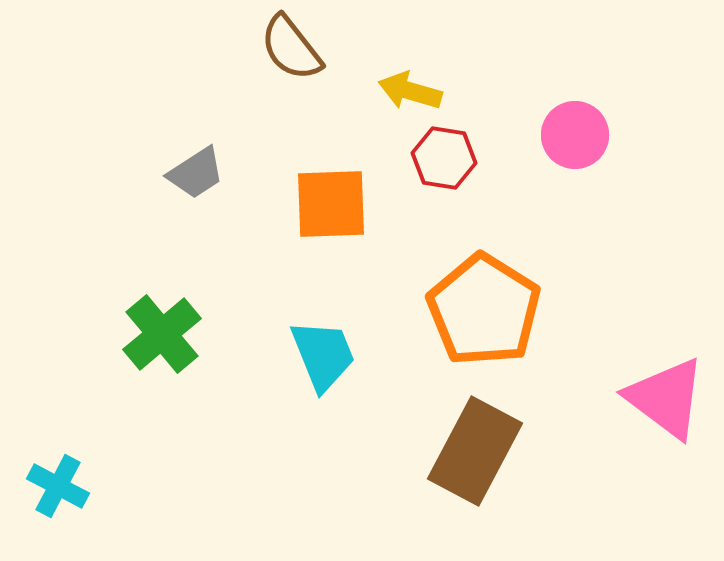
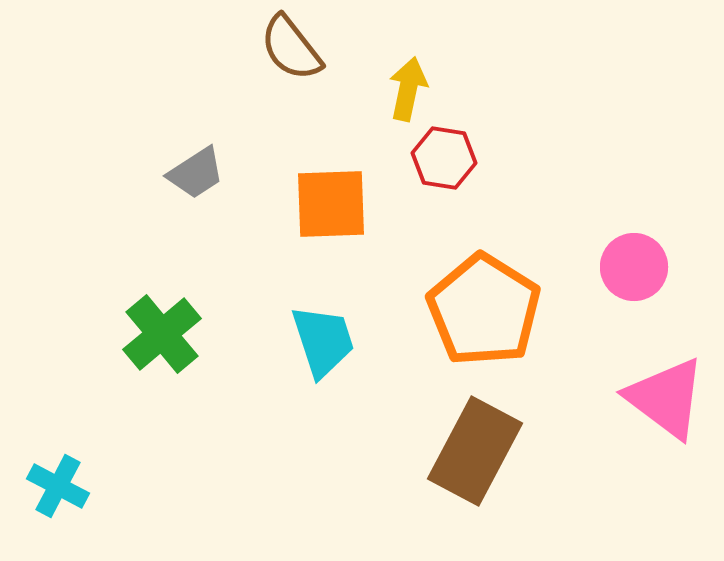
yellow arrow: moved 2 px left, 2 px up; rotated 86 degrees clockwise
pink circle: moved 59 px right, 132 px down
cyan trapezoid: moved 14 px up; rotated 4 degrees clockwise
